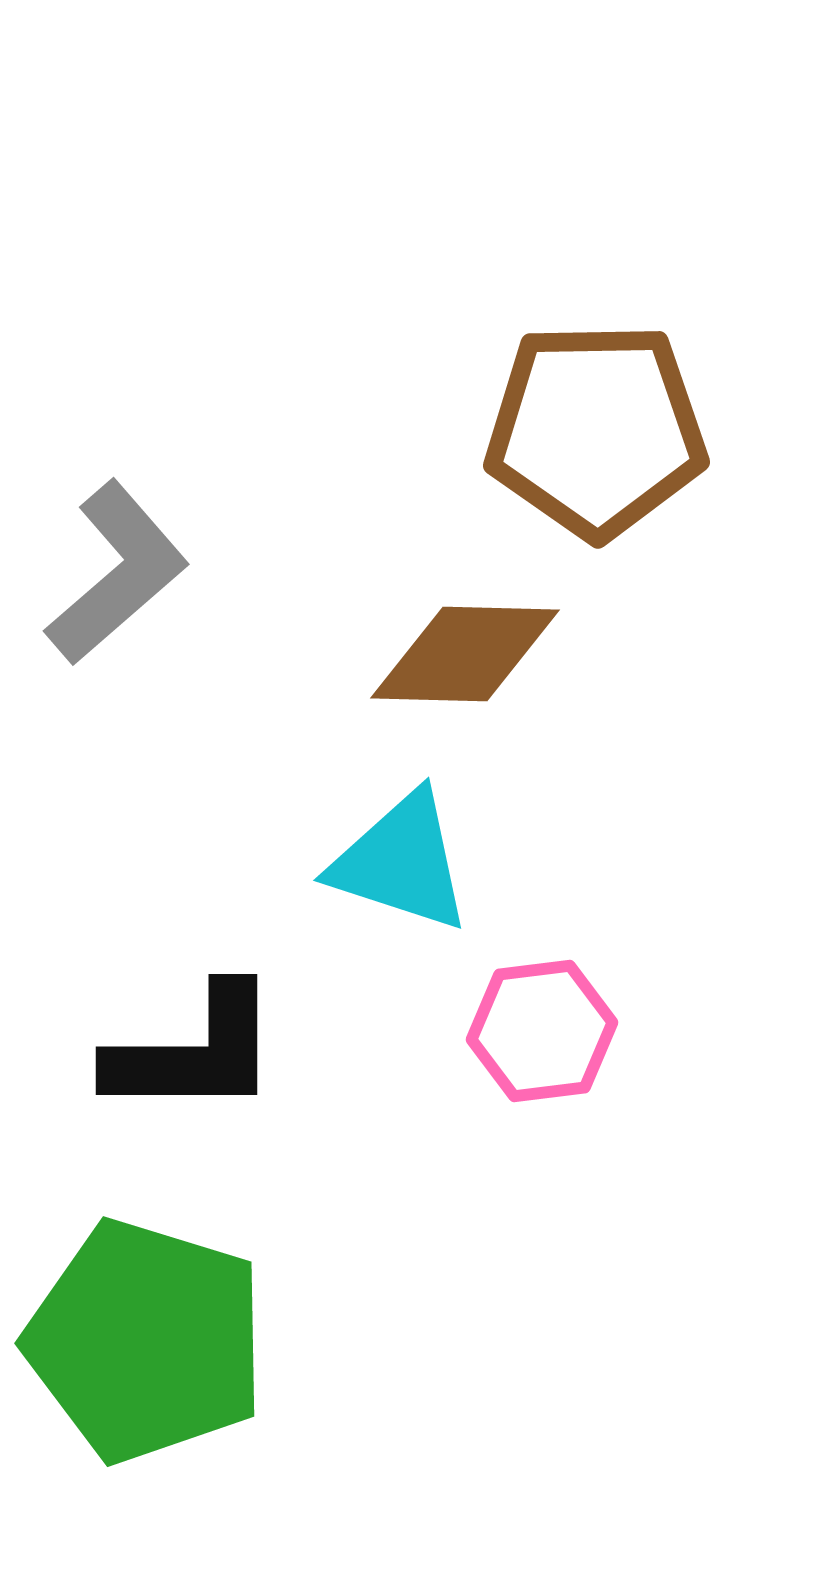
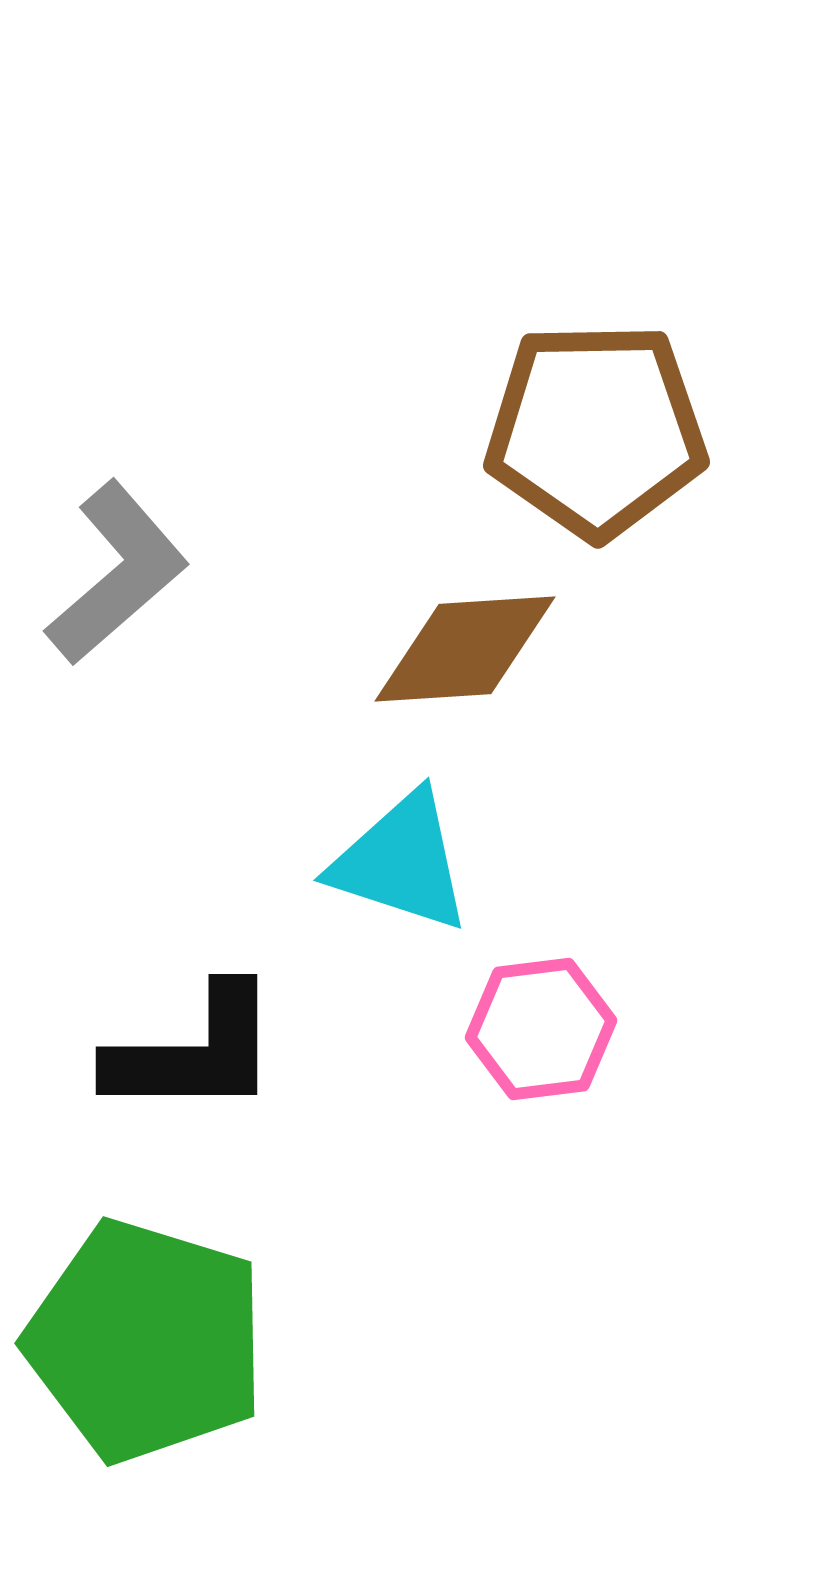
brown diamond: moved 5 px up; rotated 5 degrees counterclockwise
pink hexagon: moved 1 px left, 2 px up
